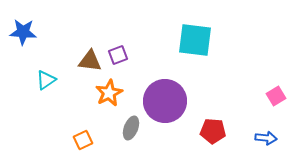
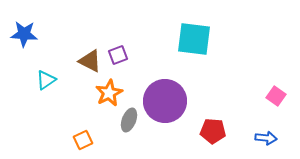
blue star: moved 1 px right, 2 px down
cyan square: moved 1 px left, 1 px up
brown triangle: rotated 20 degrees clockwise
pink square: rotated 24 degrees counterclockwise
gray ellipse: moved 2 px left, 8 px up
